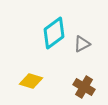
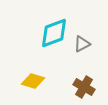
cyan diamond: rotated 16 degrees clockwise
yellow diamond: moved 2 px right
